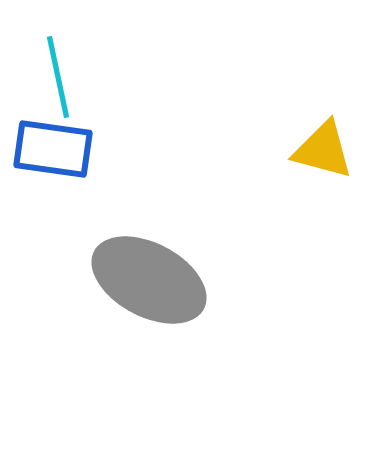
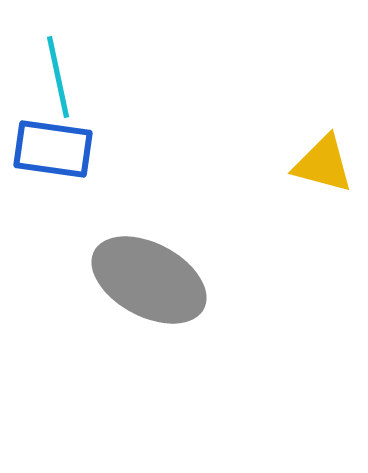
yellow triangle: moved 14 px down
